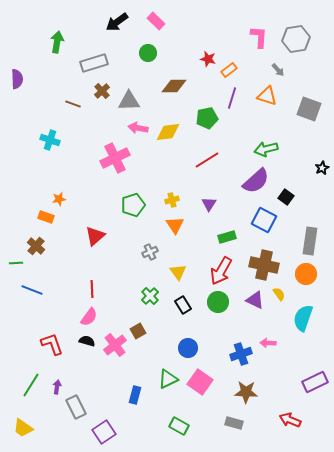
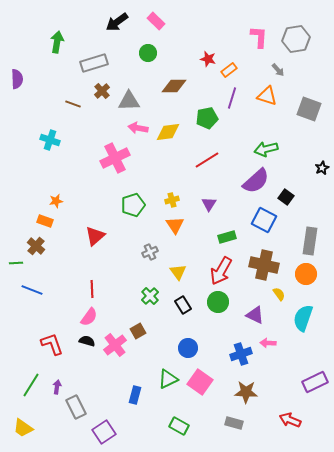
orange star at (59, 199): moved 3 px left, 2 px down
orange rectangle at (46, 217): moved 1 px left, 4 px down
purple triangle at (255, 300): moved 15 px down
